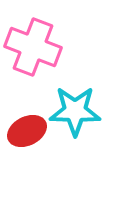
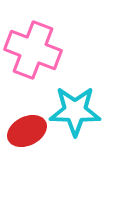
pink cross: moved 3 px down
